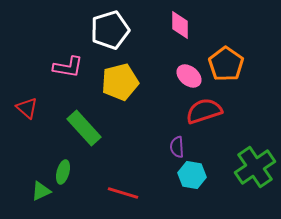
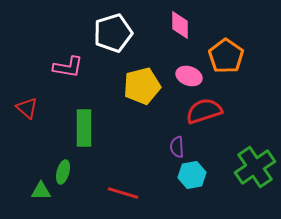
white pentagon: moved 3 px right, 3 px down
orange pentagon: moved 8 px up
pink ellipse: rotated 20 degrees counterclockwise
yellow pentagon: moved 22 px right, 4 px down
green rectangle: rotated 42 degrees clockwise
cyan hexagon: rotated 20 degrees counterclockwise
green triangle: rotated 25 degrees clockwise
